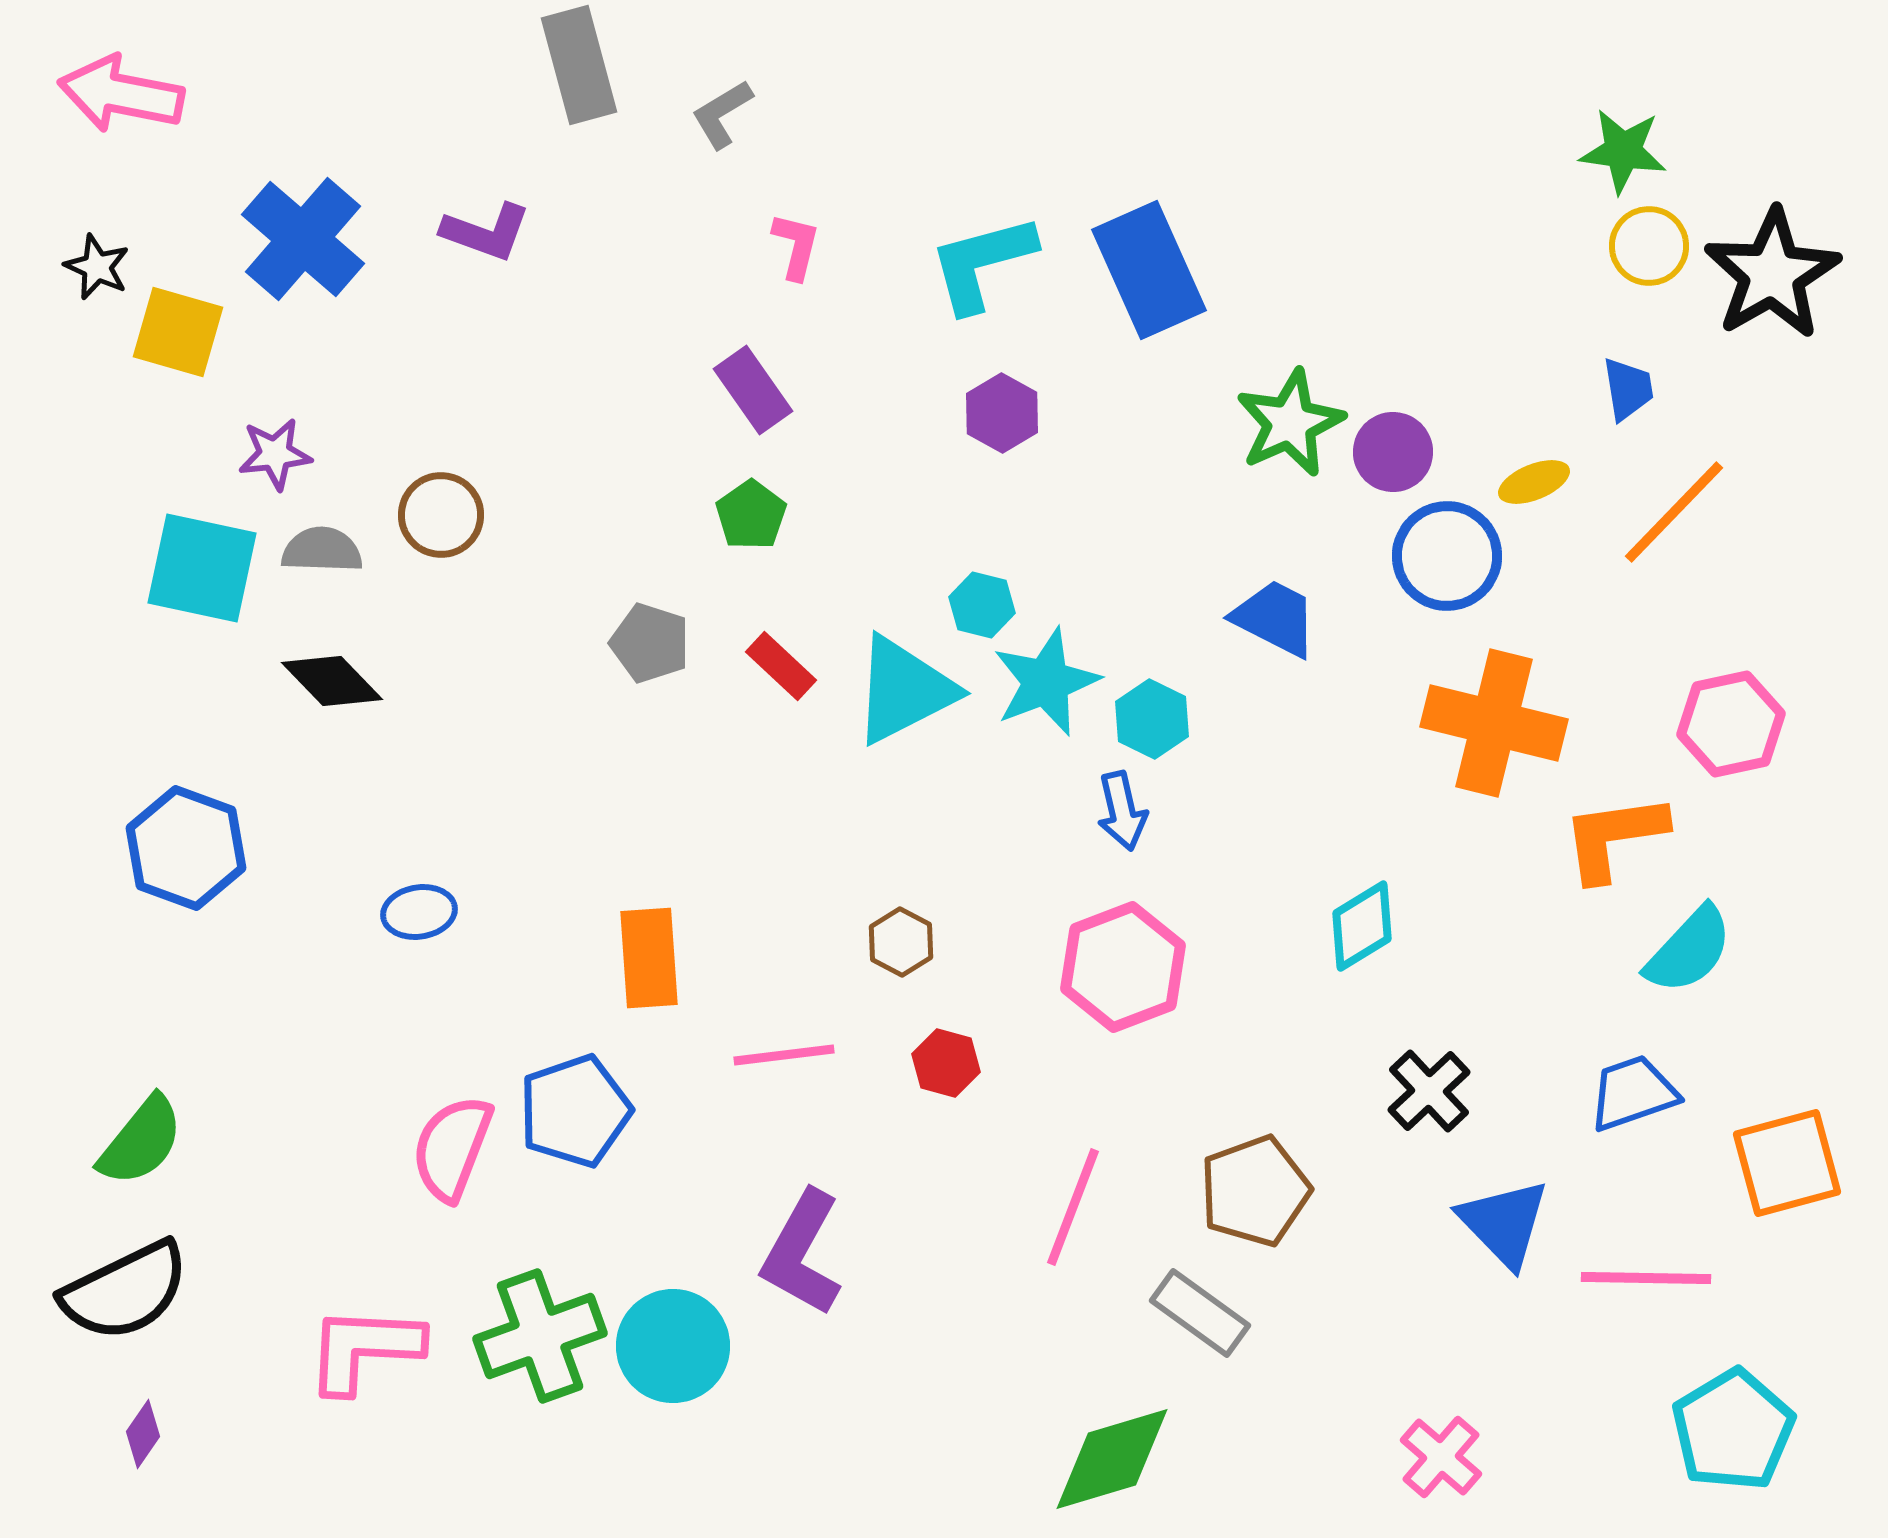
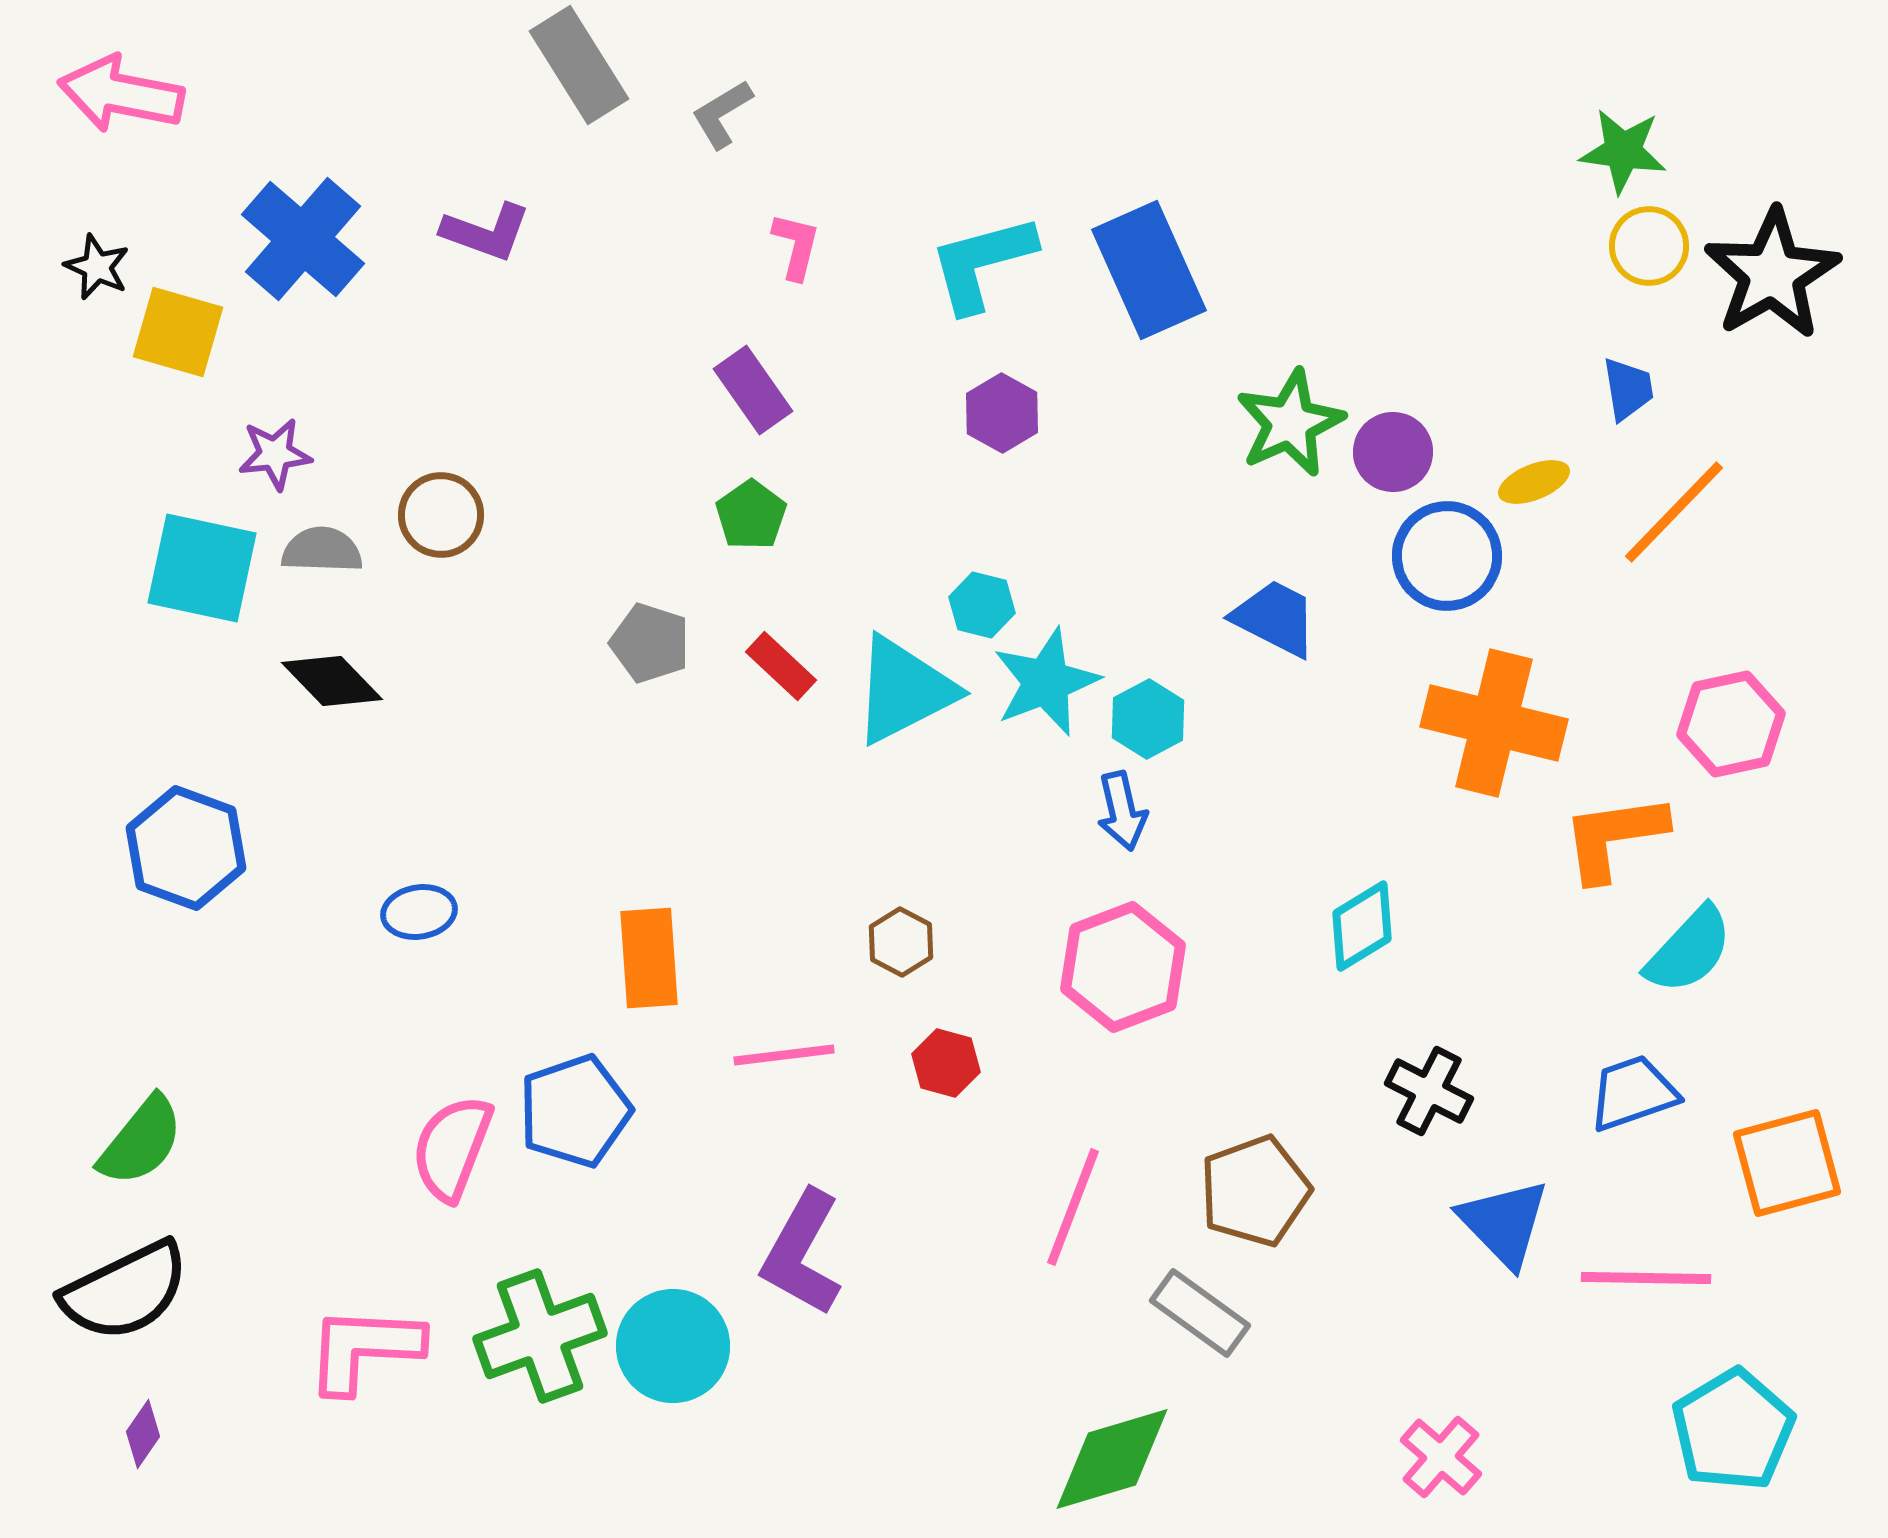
gray rectangle at (579, 65): rotated 17 degrees counterclockwise
cyan hexagon at (1152, 719): moved 4 px left; rotated 6 degrees clockwise
black cross at (1429, 1091): rotated 20 degrees counterclockwise
